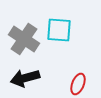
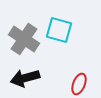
cyan square: rotated 12 degrees clockwise
red ellipse: moved 1 px right
